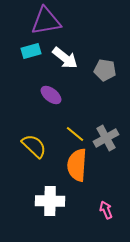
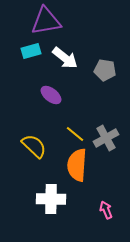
white cross: moved 1 px right, 2 px up
